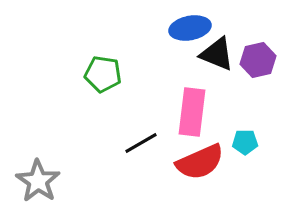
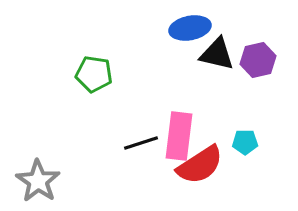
black triangle: rotated 9 degrees counterclockwise
green pentagon: moved 9 px left
pink rectangle: moved 13 px left, 24 px down
black line: rotated 12 degrees clockwise
red semicircle: moved 3 px down; rotated 9 degrees counterclockwise
